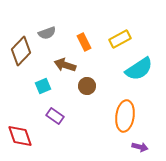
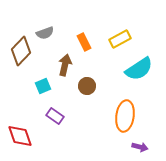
gray semicircle: moved 2 px left
brown arrow: rotated 85 degrees clockwise
